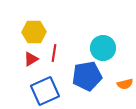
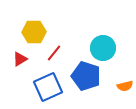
red line: rotated 30 degrees clockwise
red triangle: moved 11 px left
blue pentagon: moved 1 px left; rotated 28 degrees clockwise
orange semicircle: moved 2 px down
blue square: moved 3 px right, 4 px up
